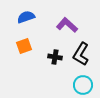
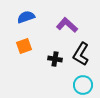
black cross: moved 2 px down
